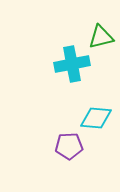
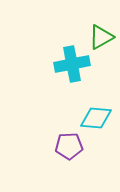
green triangle: rotated 16 degrees counterclockwise
